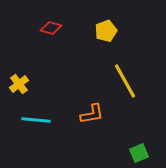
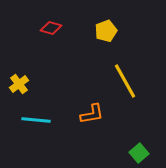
green square: rotated 18 degrees counterclockwise
